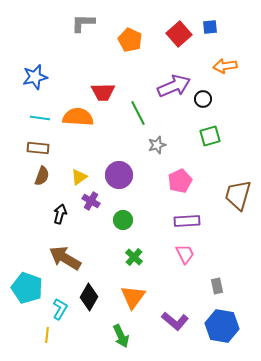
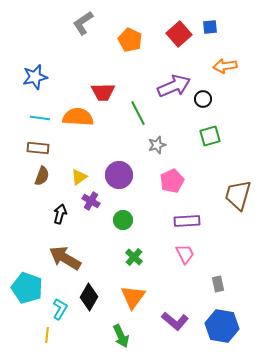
gray L-shape: rotated 35 degrees counterclockwise
pink pentagon: moved 8 px left
gray rectangle: moved 1 px right, 2 px up
